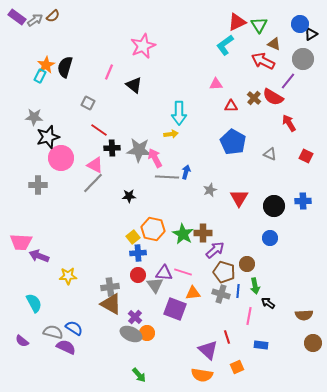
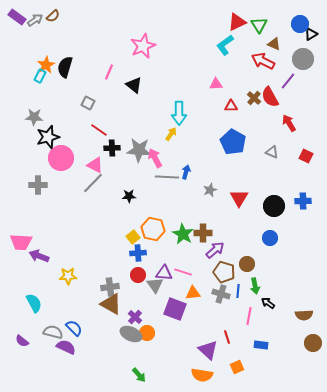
red semicircle at (273, 97): moved 3 px left; rotated 30 degrees clockwise
yellow arrow at (171, 134): rotated 48 degrees counterclockwise
gray triangle at (270, 154): moved 2 px right, 2 px up
blue semicircle at (74, 328): rotated 12 degrees clockwise
